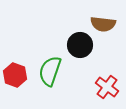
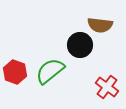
brown semicircle: moved 3 px left, 1 px down
green semicircle: rotated 32 degrees clockwise
red hexagon: moved 3 px up
